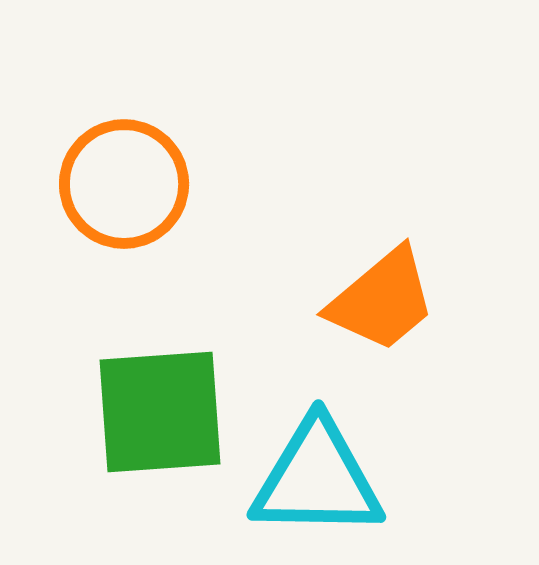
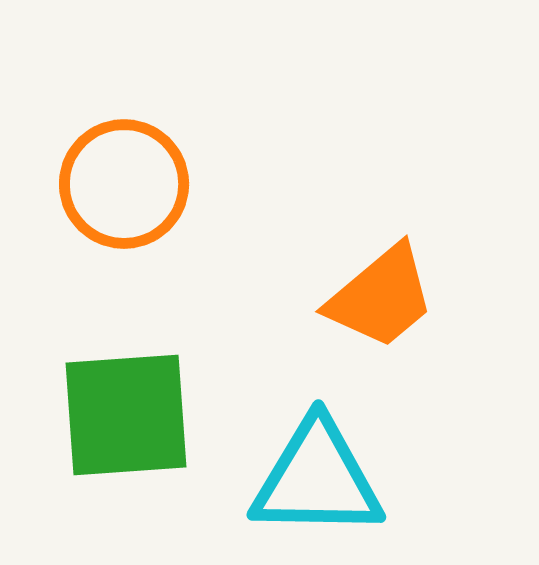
orange trapezoid: moved 1 px left, 3 px up
green square: moved 34 px left, 3 px down
